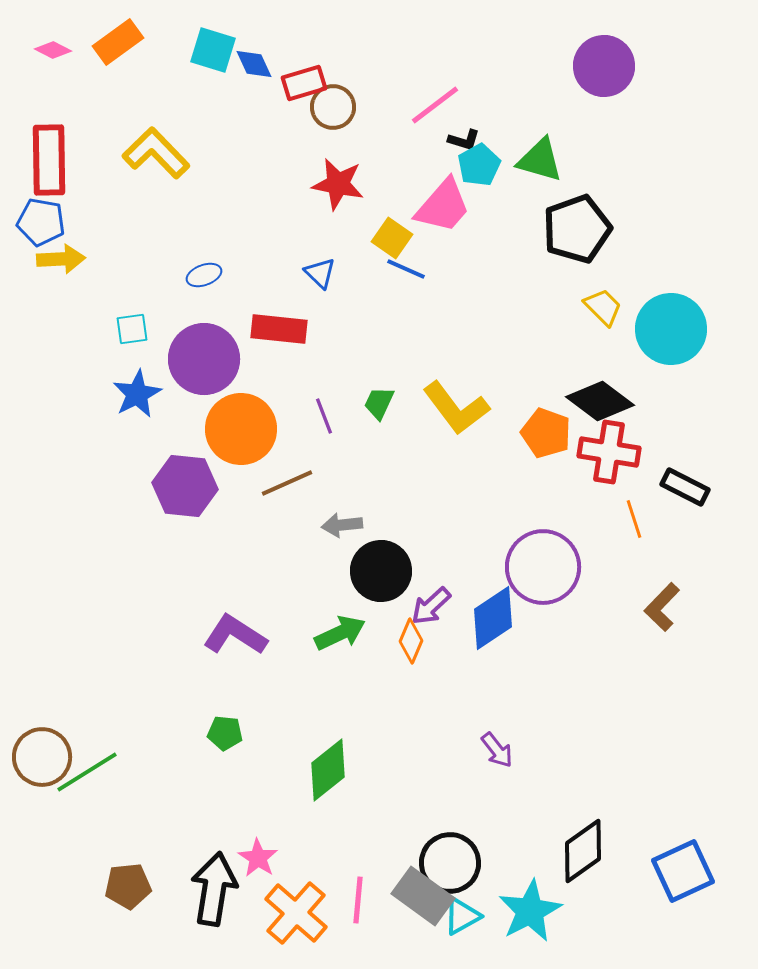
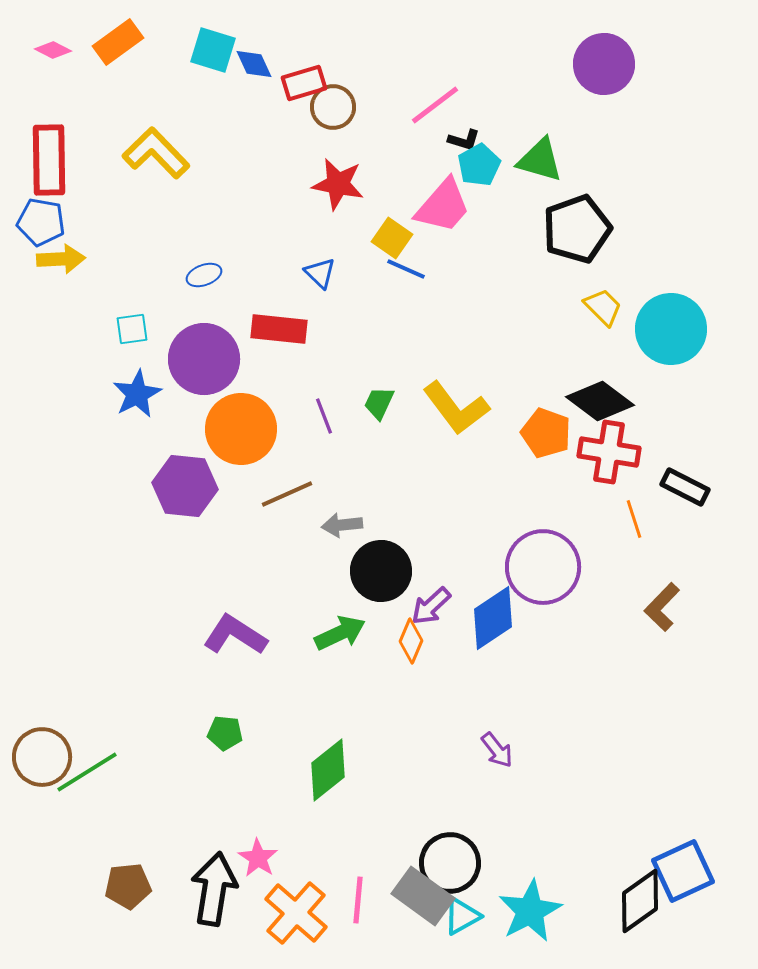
purple circle at (604, 66): moved 2 px up
brown line at (287, 483): moved 11 px down
black diamond at (583, 851): moved 57 px right, 50 px down
